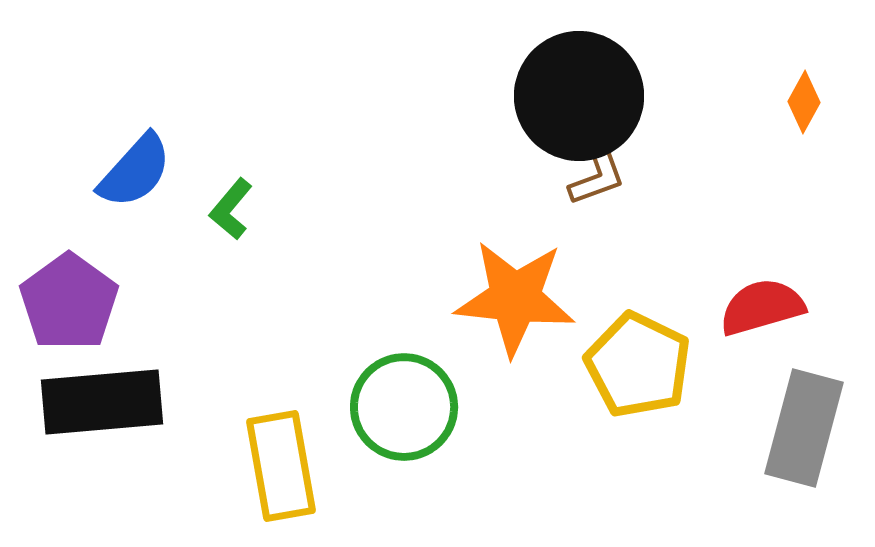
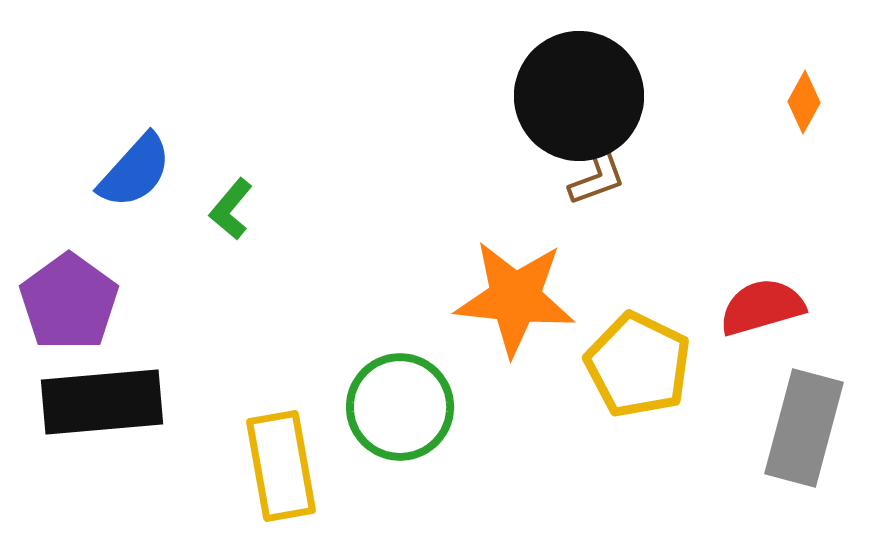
green circle: moved 4 px left
